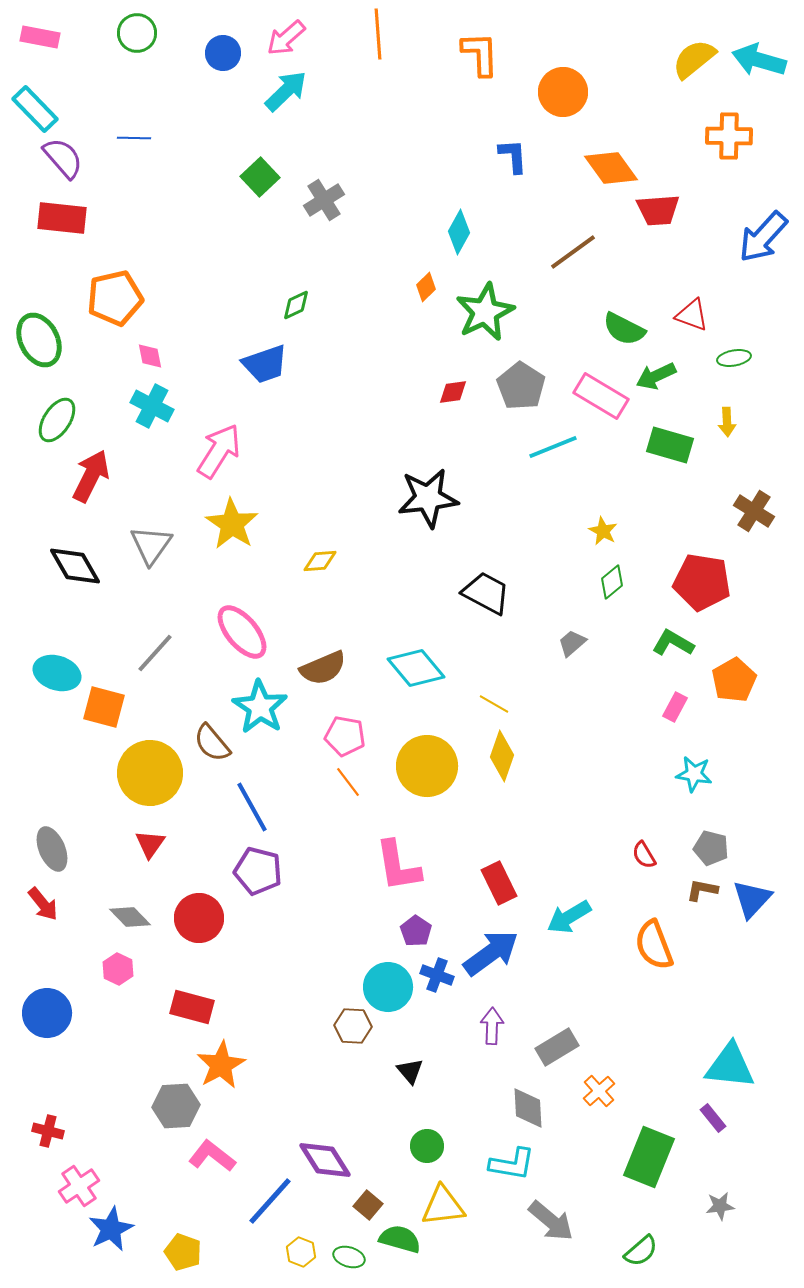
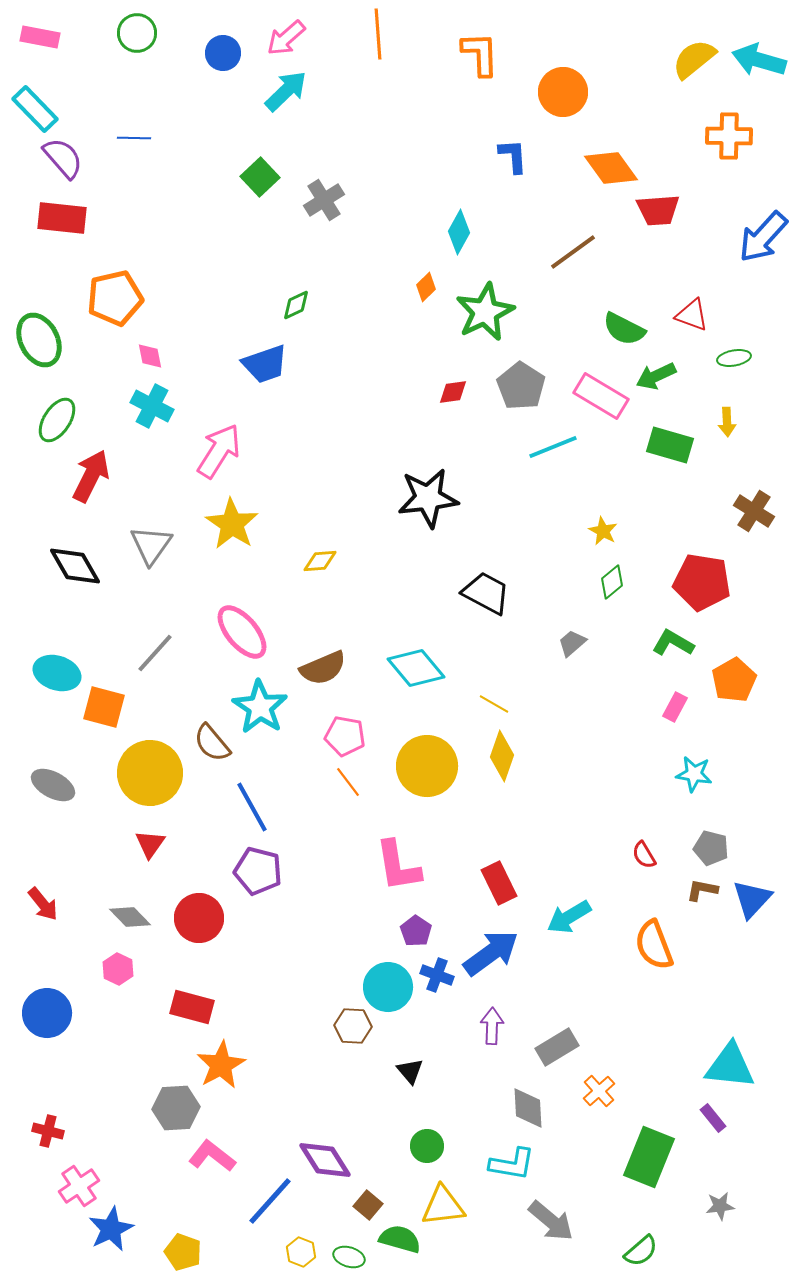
gray ellipse at (52, 849): moved 1 px right, 64 px up; rotated 39 degrees counterclockwise
gray hexagon at (176, 1106): moved 2 px down
